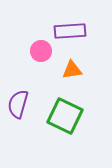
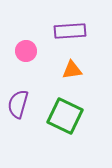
pink circle: moved 15 px left
